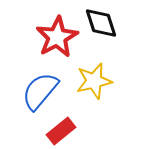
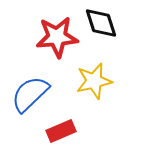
red star: rotated 24 degrees clockwise
blue semicircle: moved 10 px left, 3 px down; rotated 6 degrees clockwise
red rectangle: rotated 16 degrees clockwise
